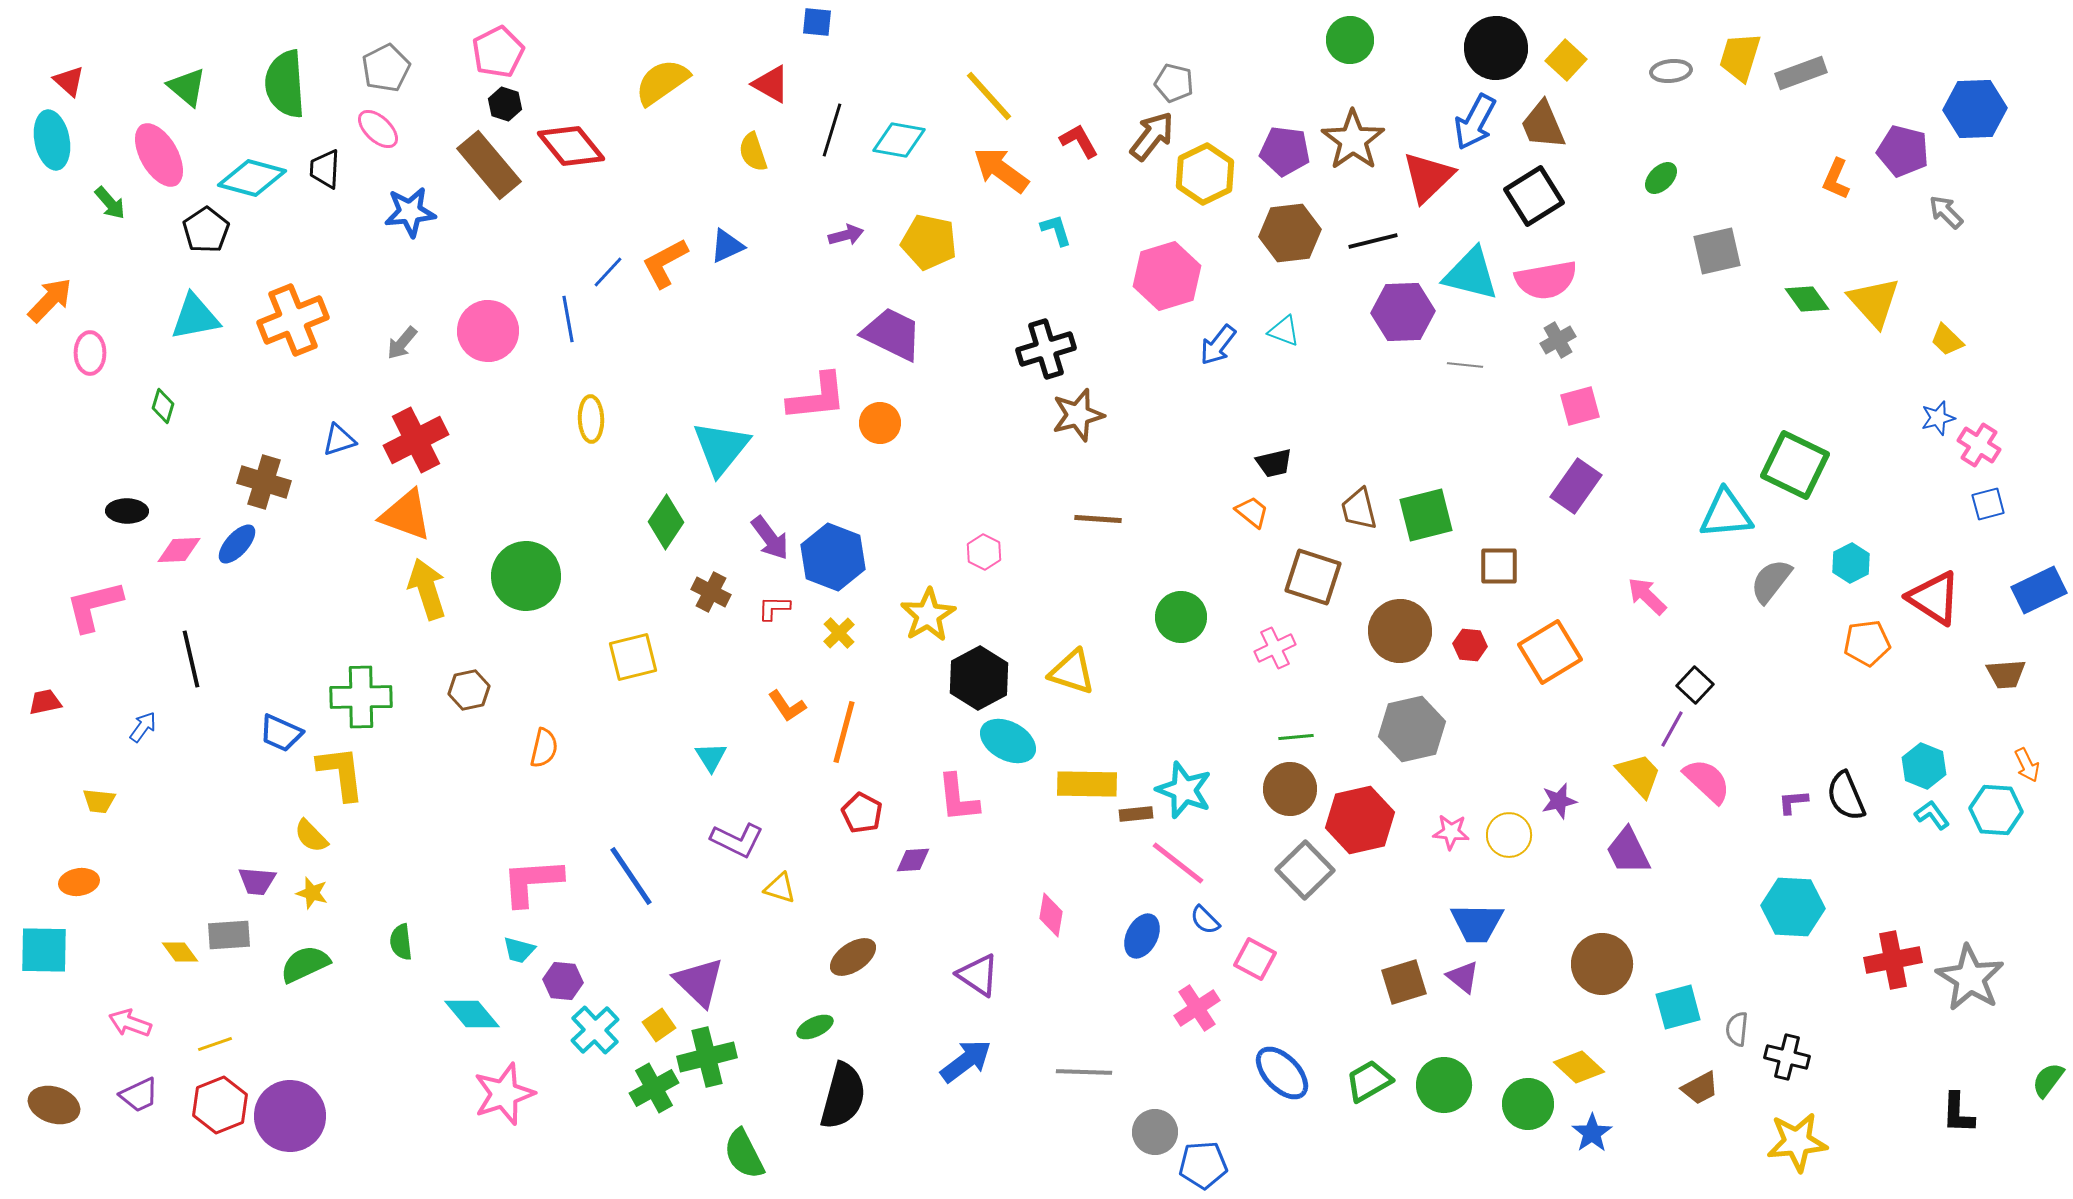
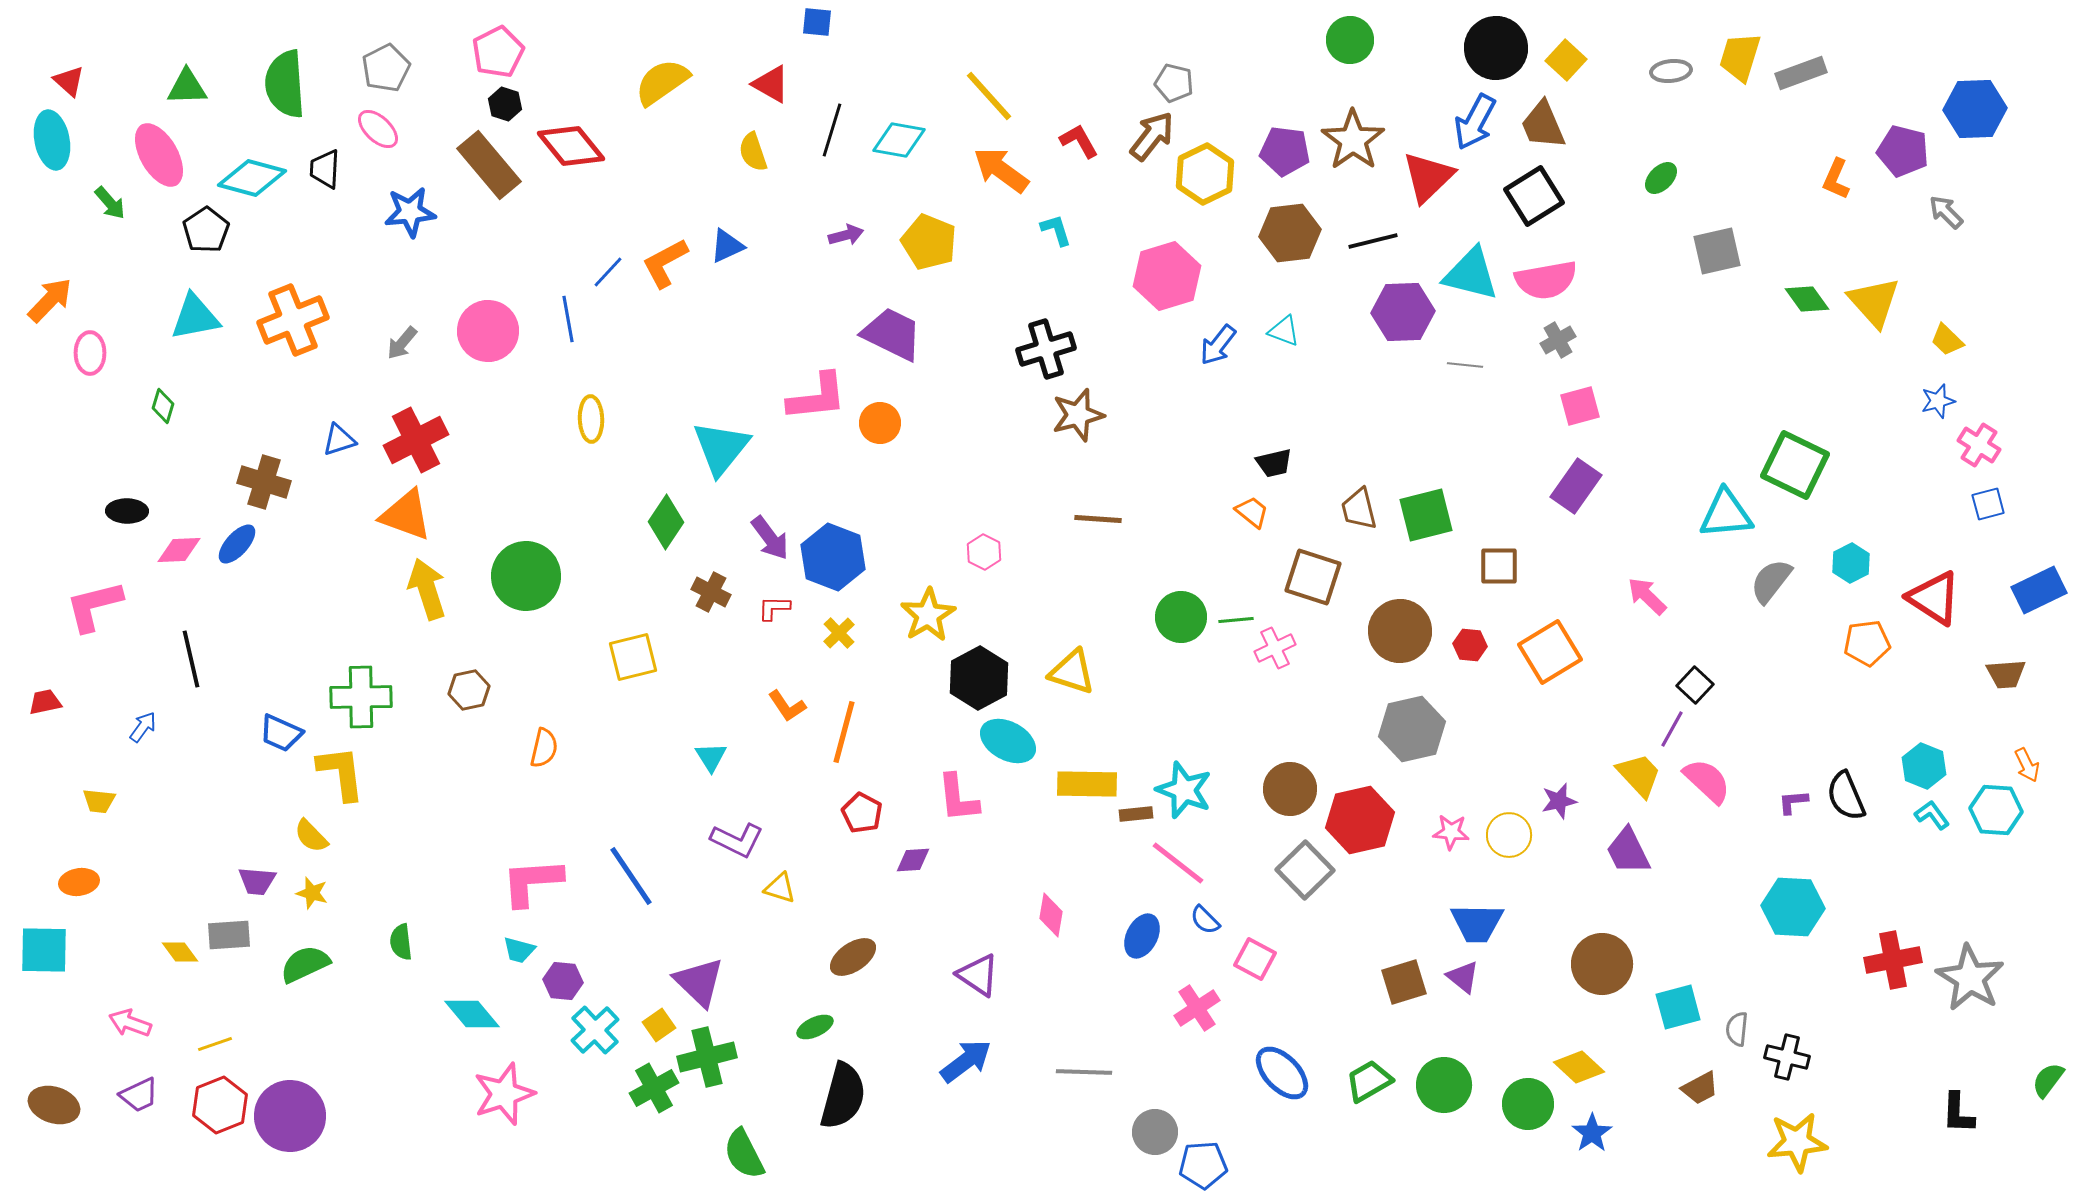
green triangle at (187, 87): rotated 42 degrees counterclockwise
yellow pentagon at (929, 242): rotated 10 degrees clockwise
blue star at (1938, 418): moved 17 px up
green line at (1296, 737): moved 60 px left, 117 px up
